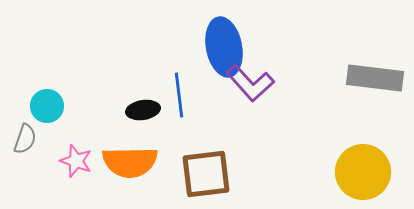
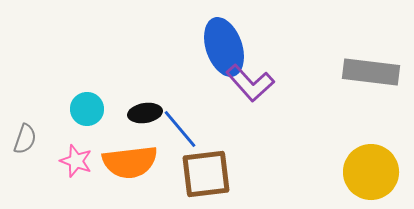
blue ellipse: rotated 8 degrees counterclockwise
gray rectangle: moved 4 px left, 6 px up
blue line: moved 1 px right, 34 px down; rotated 33 degrees counterclockwise
cyan circle: moved 40 px right, 3 px down
black ellipse: moved 2 px right, 3 px down
orange semicircle: rotated 6 degrees counterclockwise
yellow circle: moved 8 px right
